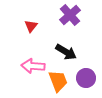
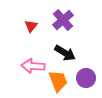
purple cross: moved 7 px left, 5 px down
black arrow: moved 1 px left, 1 px down
